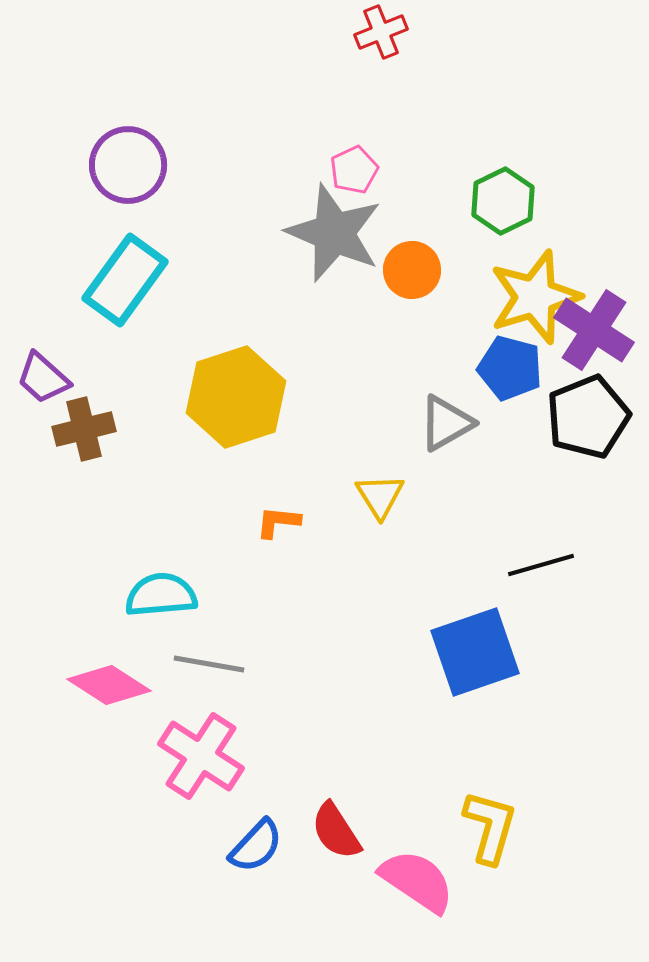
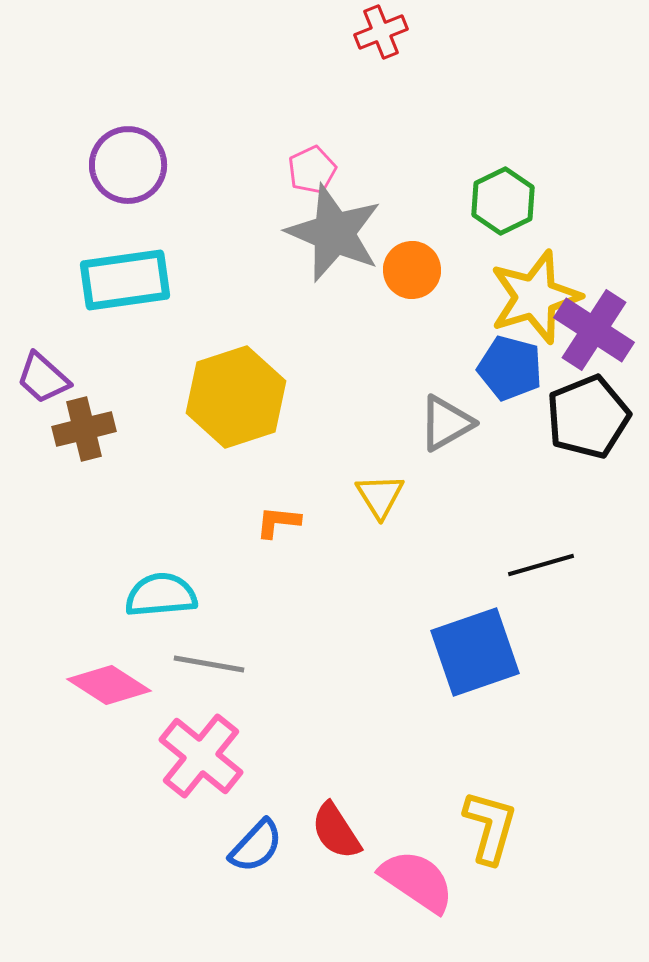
pink pentagon: moved 42 px left
cyan rectangle: rotated 46 degrees clockwise
pink cross: rotated 6 degrees clockwise
